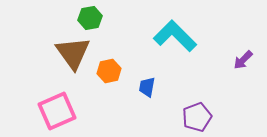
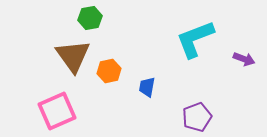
cyan L-shape: moved 20 px right, 3 px down; rotated 66 degrees counterclockwise
brown triangle: moved 3 px down
purple arrow: moved 1 px right, 1 px up; rotated 115 degrees counterclockwise
